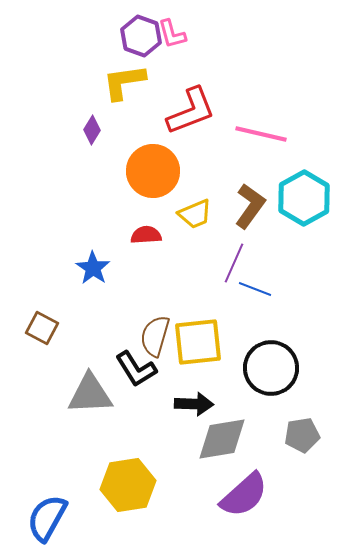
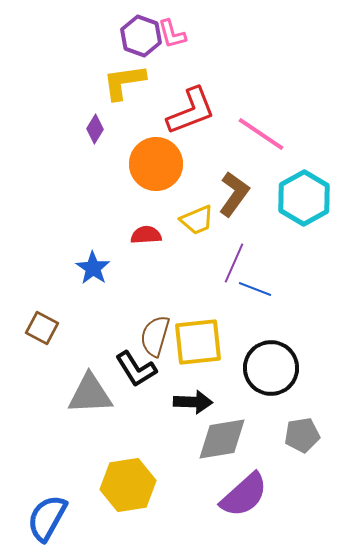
purple diamond: moved 3 px right, 1 px up
pink line: rotated 21 degrees clockwise
orange circle: moved 3 px right, 7 px up
brown L-shape: moved 16 px left, 12 px up
yellow trapezoid: moved 2 px right, 6 px down
black arrow: moved 1 px left, 2 px up
